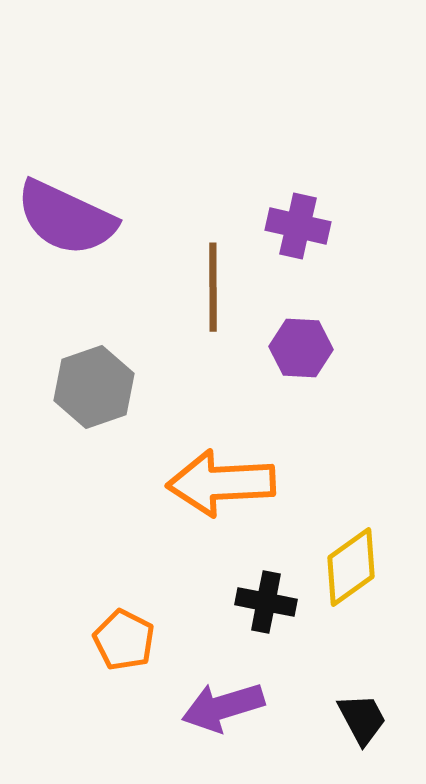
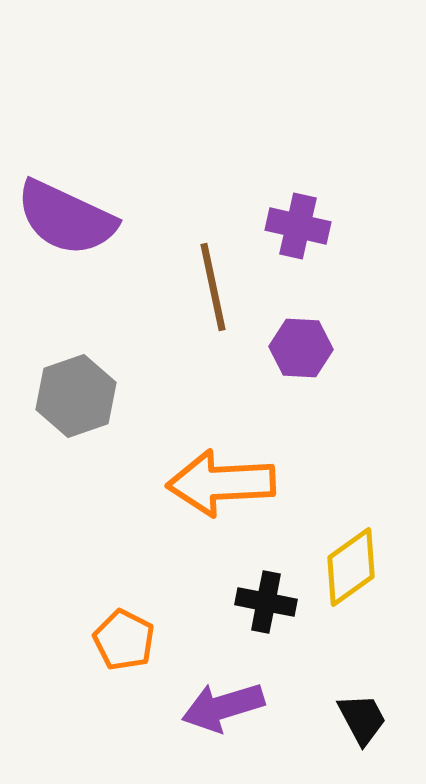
brown line: rotated 12 degrees counterclockwise
gray hexagon: moved 18 px left, 9 px down
